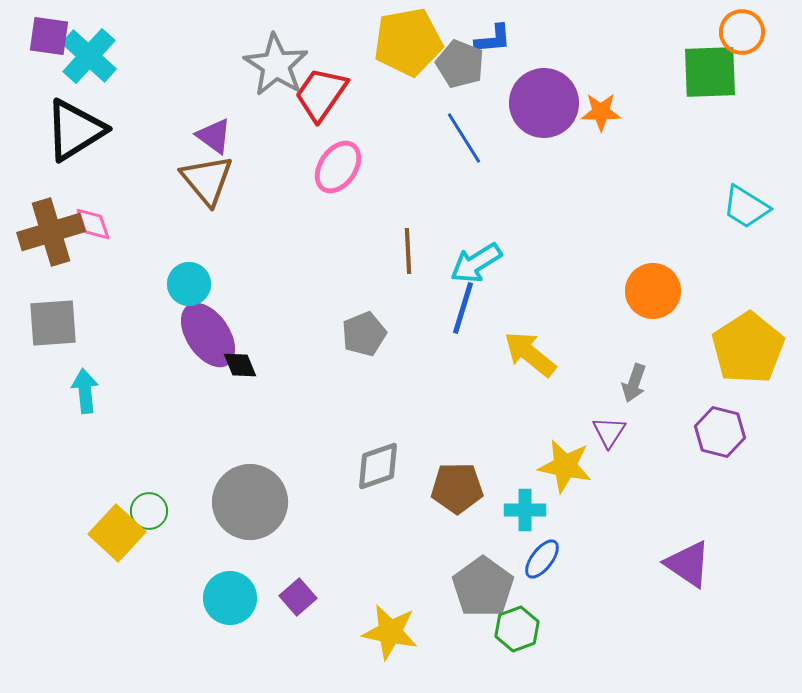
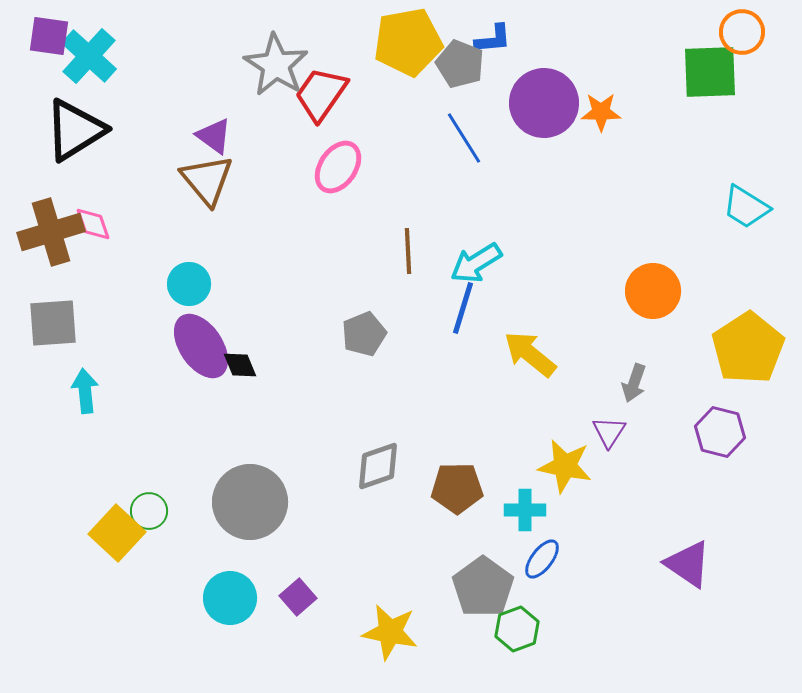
purple ellipse at (208, 335): moved 7 px left, 11 px down
